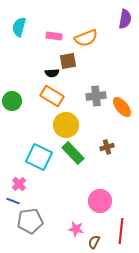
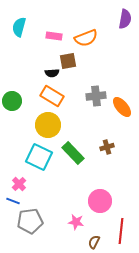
yellow circle: moved 18 px left
pink star: moved 7 px up
